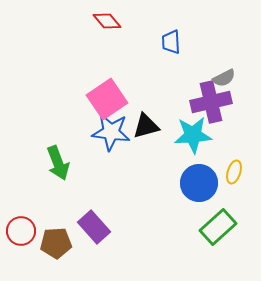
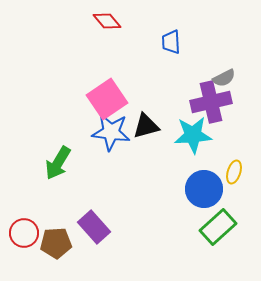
green arrow: rotated 52 degrees clockwise
blue circle: moved 5 px right, 6 px down
red circle: moved 3 px right, 2 px down
